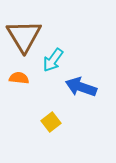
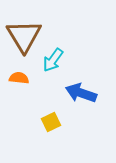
blue arrow: moved 6 px down
yellow square: rotated 12 degrees clockwise
